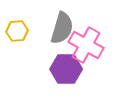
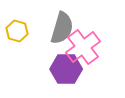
yellow hexagon: rotated 20 degrees clockwise
pink cross: moved 3 px left, 2 px down; rotated 24 degrees clockwise
